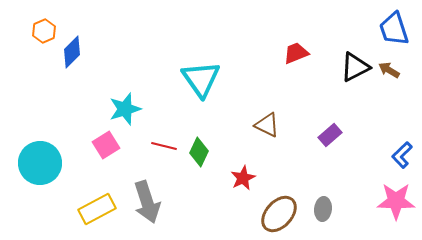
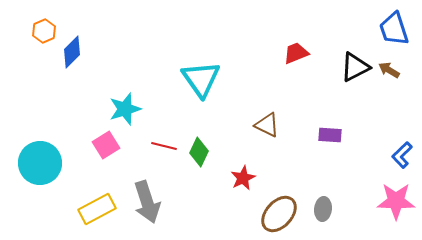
purple rectangle: rotated 45 degrees clockwise
